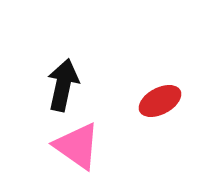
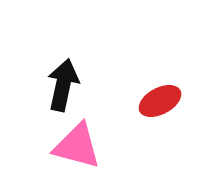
pink triangle: rotated 20 degrees counterclockwise
